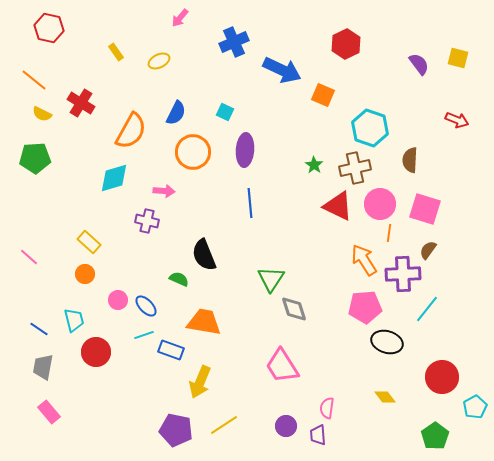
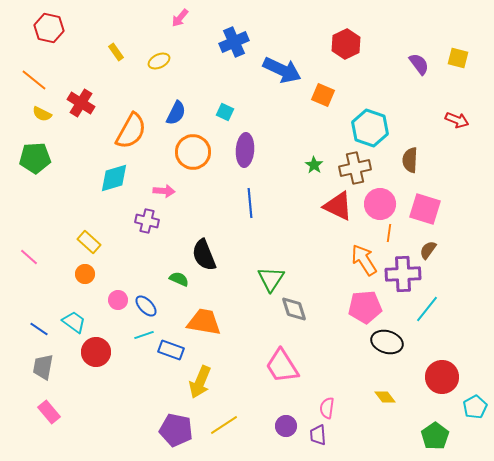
cyan trapezoid at (74, 320): moved 2 px down; rotated 40 degrees counterclockwise
